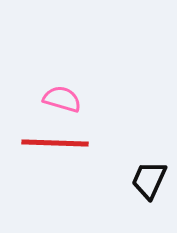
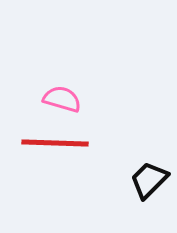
black trapezoid: rotated 21 degrees clockwise
